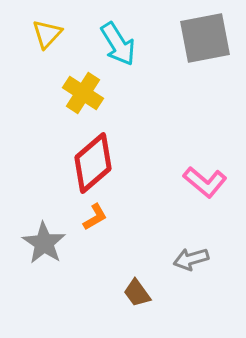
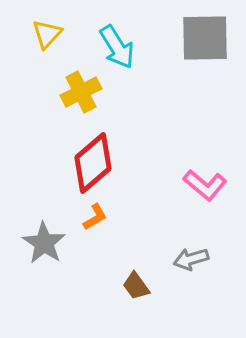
gray square: rotated 10 degrees clockwise
cyan arrow: moved 1 px left, 3 px down
yellow cross: moved 2 px left, 1 px up; rotated 30 degrees clockwise
pink L-shape: moved 3 px down
brown trapezoid: moved 1 px left, 7 px up
